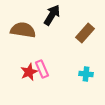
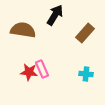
black arrow: moved 3 px right
red star: rotated 30 degrees clockwise
